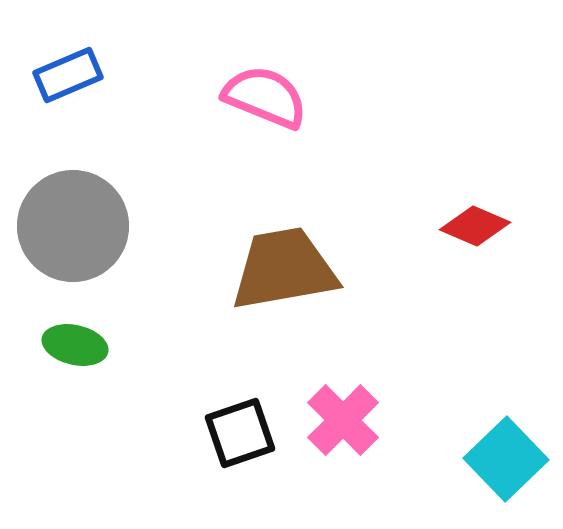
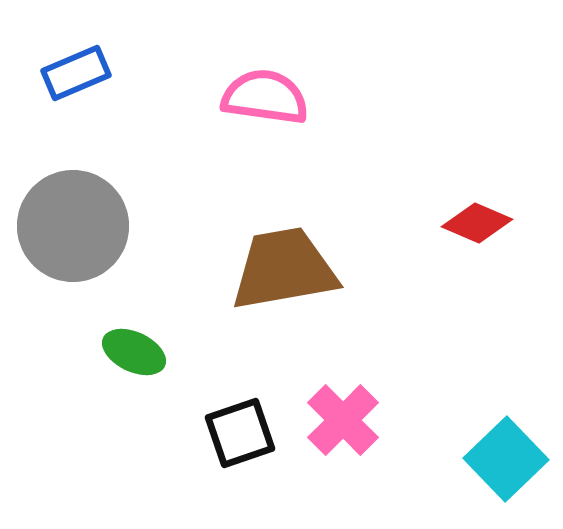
blue rectangle: moved 8 px right, 2 px up
pink semicircle: rotated 14 degrees counterclockwise
red diamond: moved 2 px right, 3 px up
green ellipse: moved 59 px right, 7 px down; rotated 12 degrees clockwise
